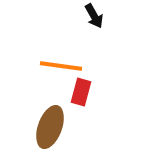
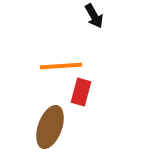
orange line: rotated 12 degrees counterclockwise
